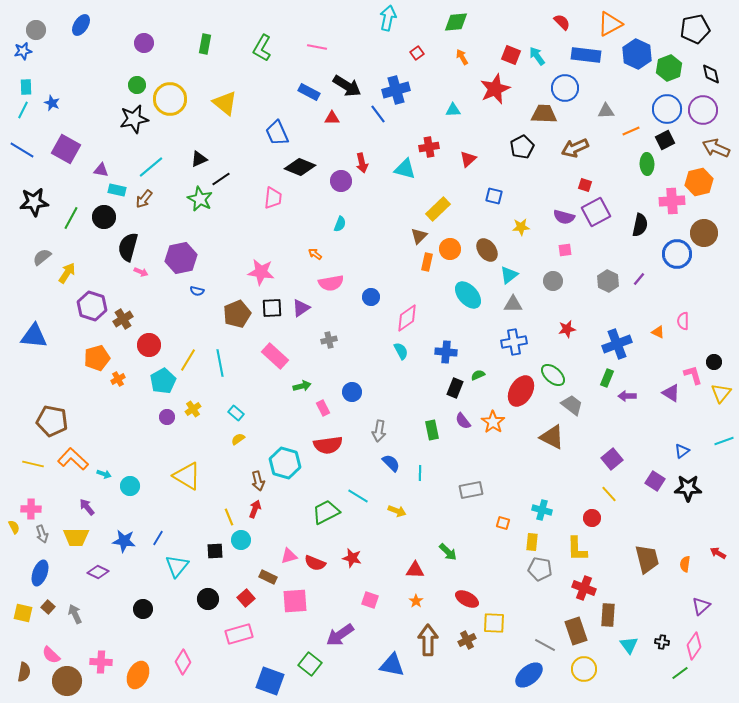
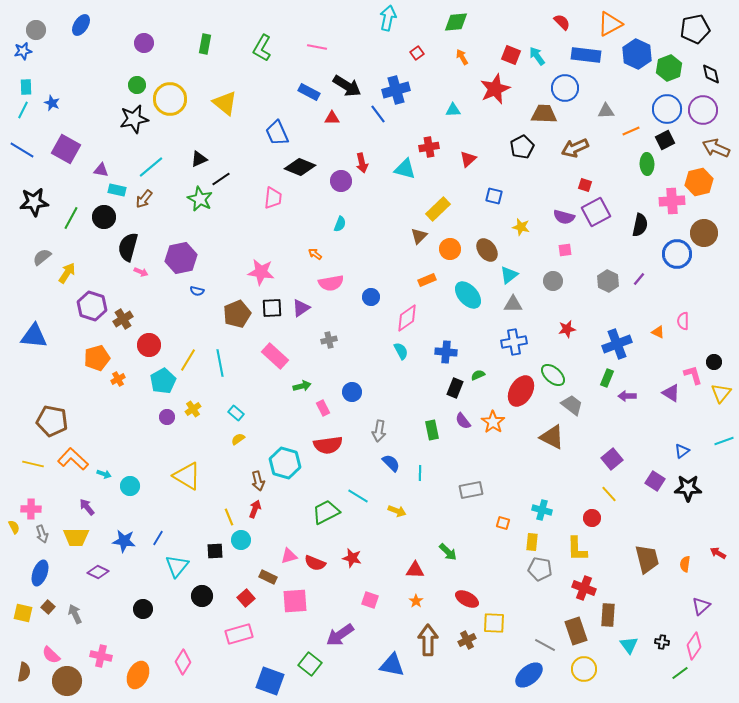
yellow star at (521, 227): rotated 18 degrees clockwise
orange rectangle at (427, 262): moved 18 px down; rotated 54 degrees clockwise
black circle at (208, 599): moved 6 px left, 3 px up
pink cross at (101, 662): moved 6 px up; rotated 10 degrees clockwise
